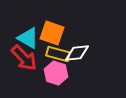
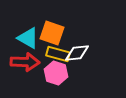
red arrow: moved 1 px right, 4 px down; rotated 44 degrees counterclockwise
